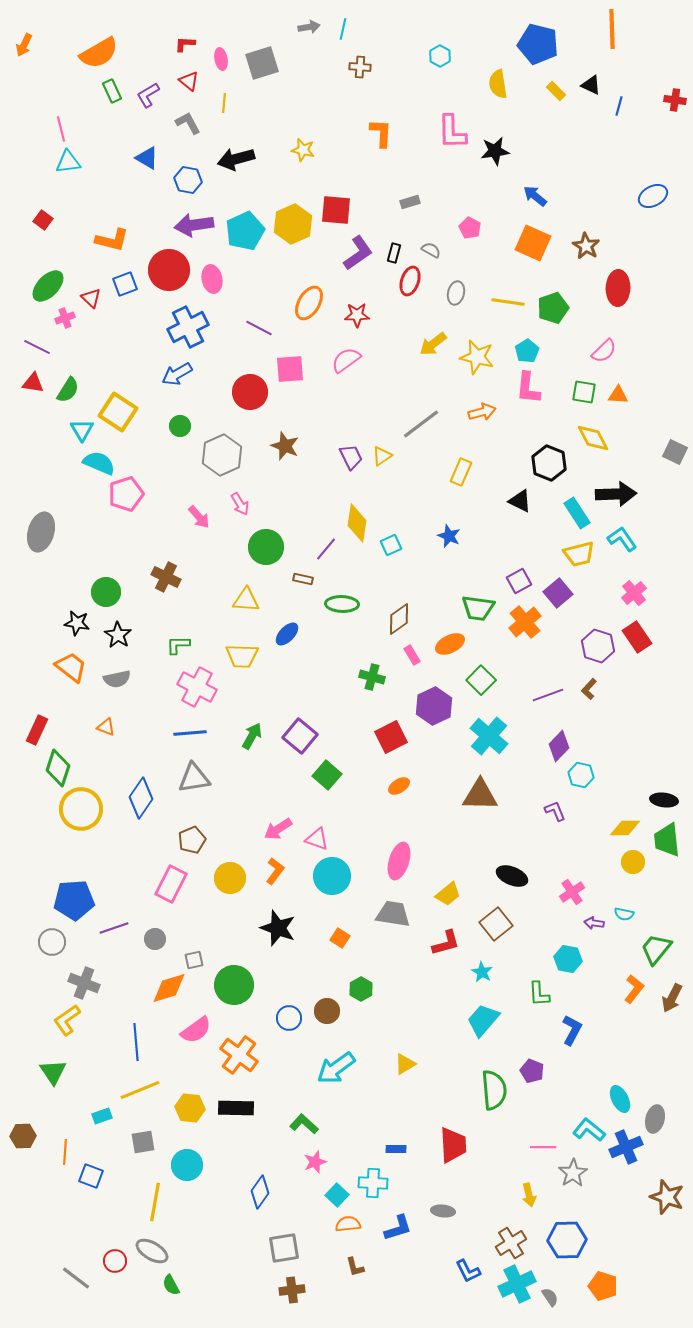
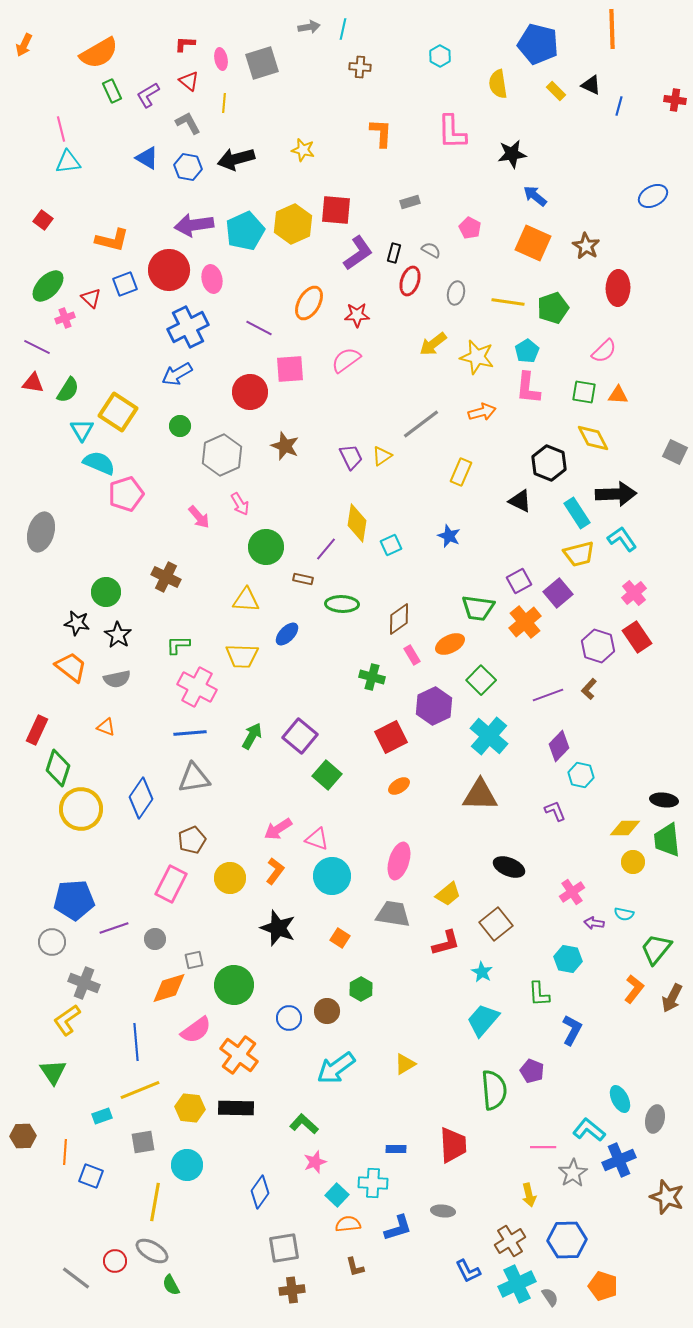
black star at (495, 151): moved 17 px right, 3 px down
blue hexagon at (188, 180): moved 13 px up
black ellipse at (512, 876): moved 3 px left, 9 px up
blue cross at (626, 1147): moved 7 px left, 13 px down
brown cross at (511, 1243): moved 1 px left, 2 px up
